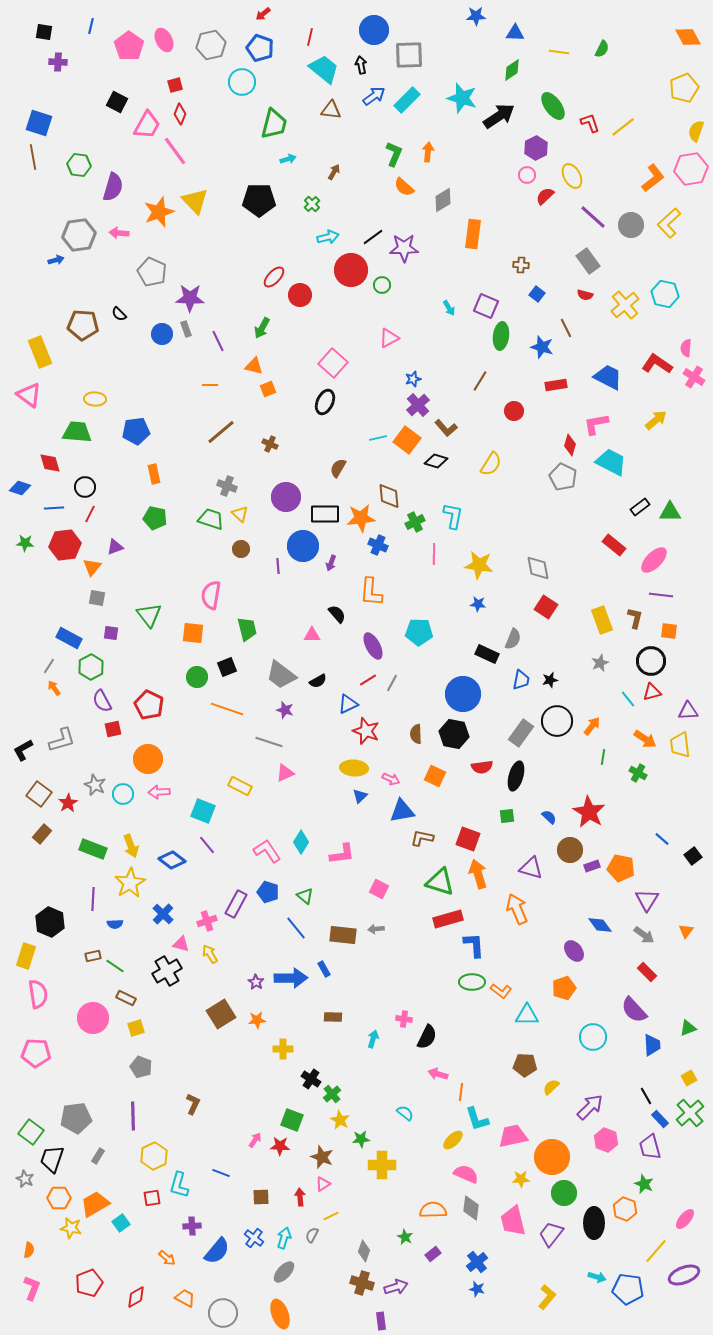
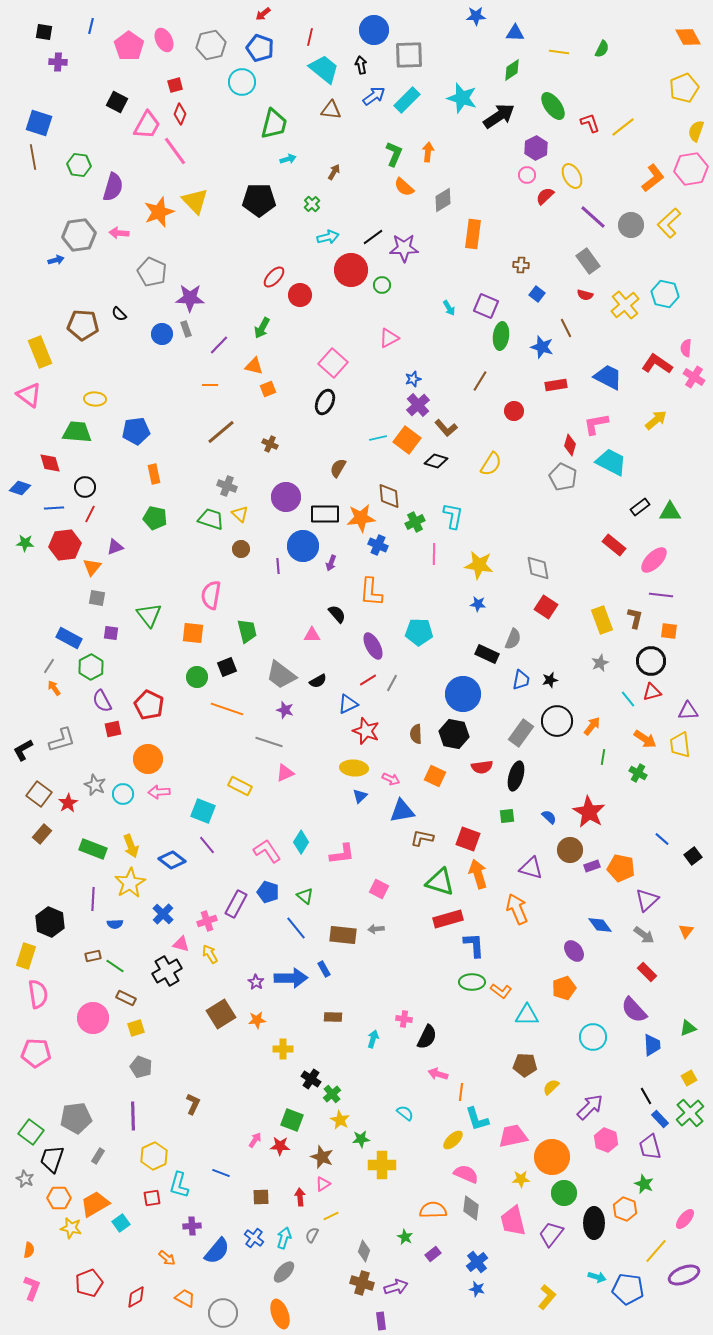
purple line at (218, 341): moved 1 px right, 4 px down; rotated 70 degrees clockwise
green trapezoid at (247, 629): moved 2 px down
purple triangle at (647, 900): rotated 15 degrees clockwise
